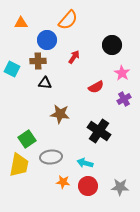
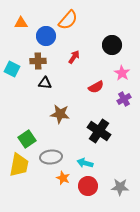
blue circle: moved 1 px left, 4 px up
orange star: moved 4 px up; rotated 16 degrees clockwise
